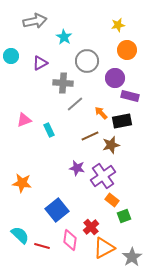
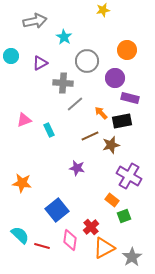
yellow star: moved 15 px left, 15 px up
purple rectangle: moved 2 px down
purple cross: moved 26 px right; rotated 25 degrees counterclockwise
